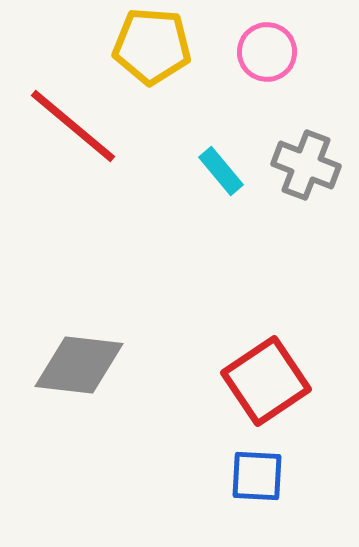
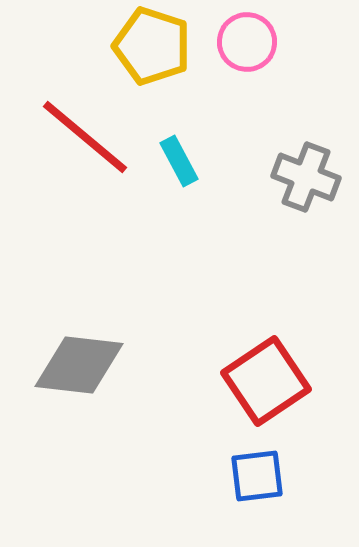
yellow pentagon: rotated 14 degrees clockwise
pink circle: moved 20 px left, 10 px up
red line: moved 12 px right, 11 px down
gray cross: moved 12 px down
cyan rectangle: moved 42 px left, 10 px up; rotated 12 degrees clockwise
blue square: rotated 10 degrees counterclockwise
